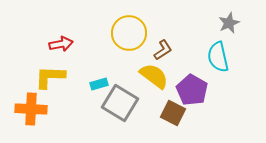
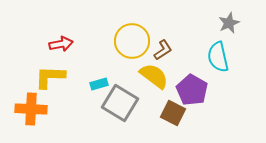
yellow circle: moved 3 px right, 8 px down
